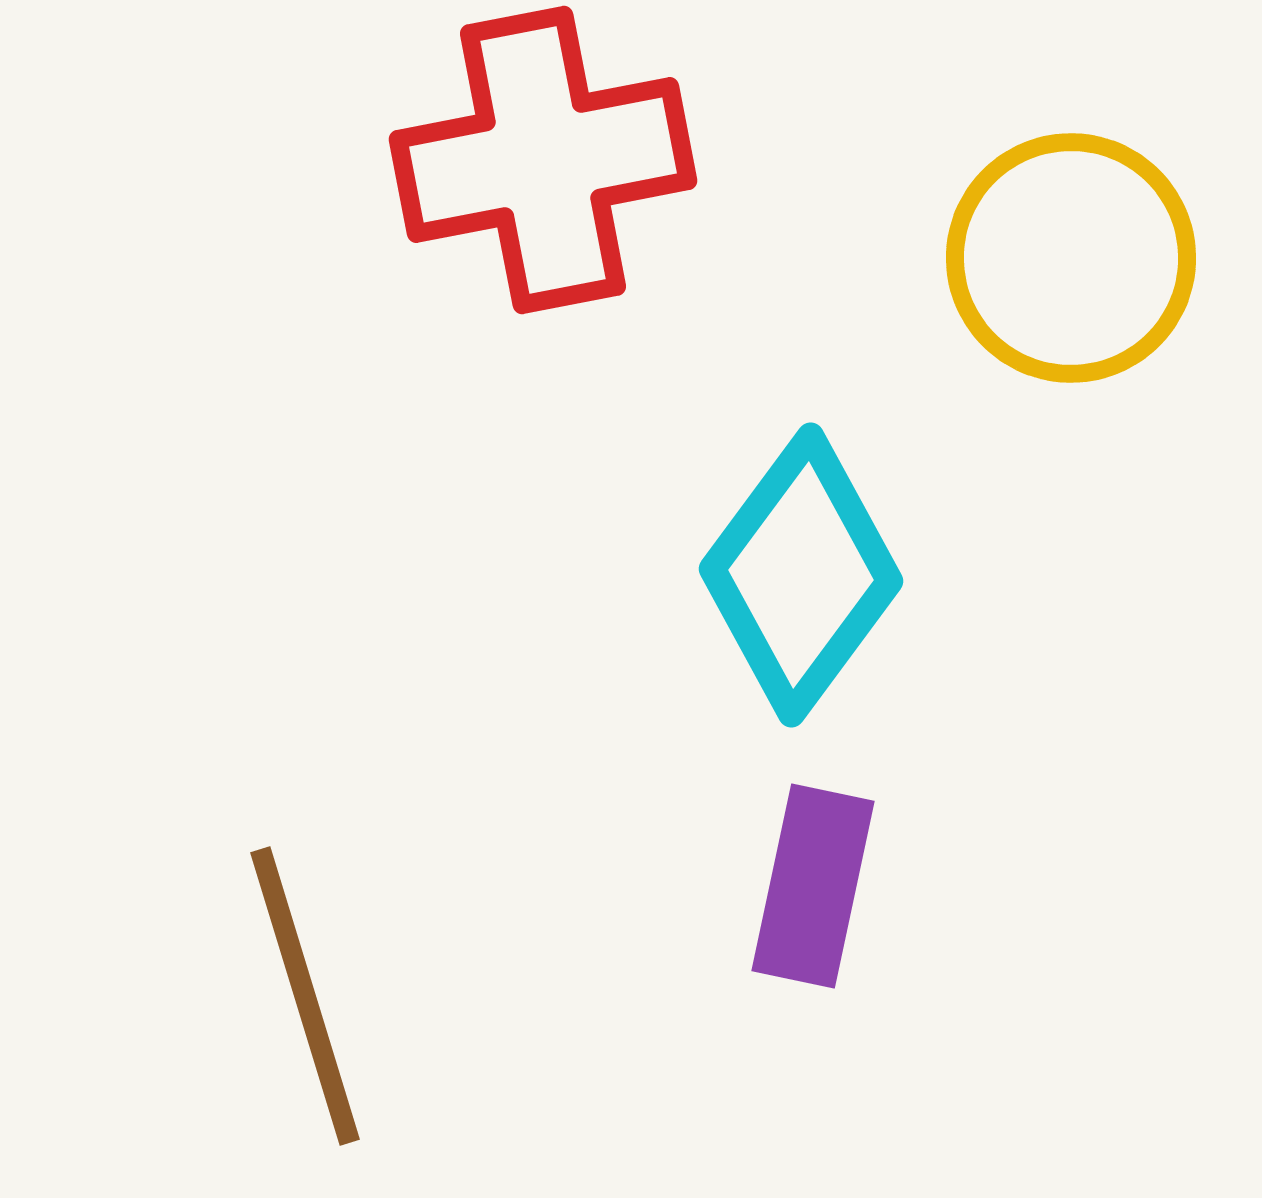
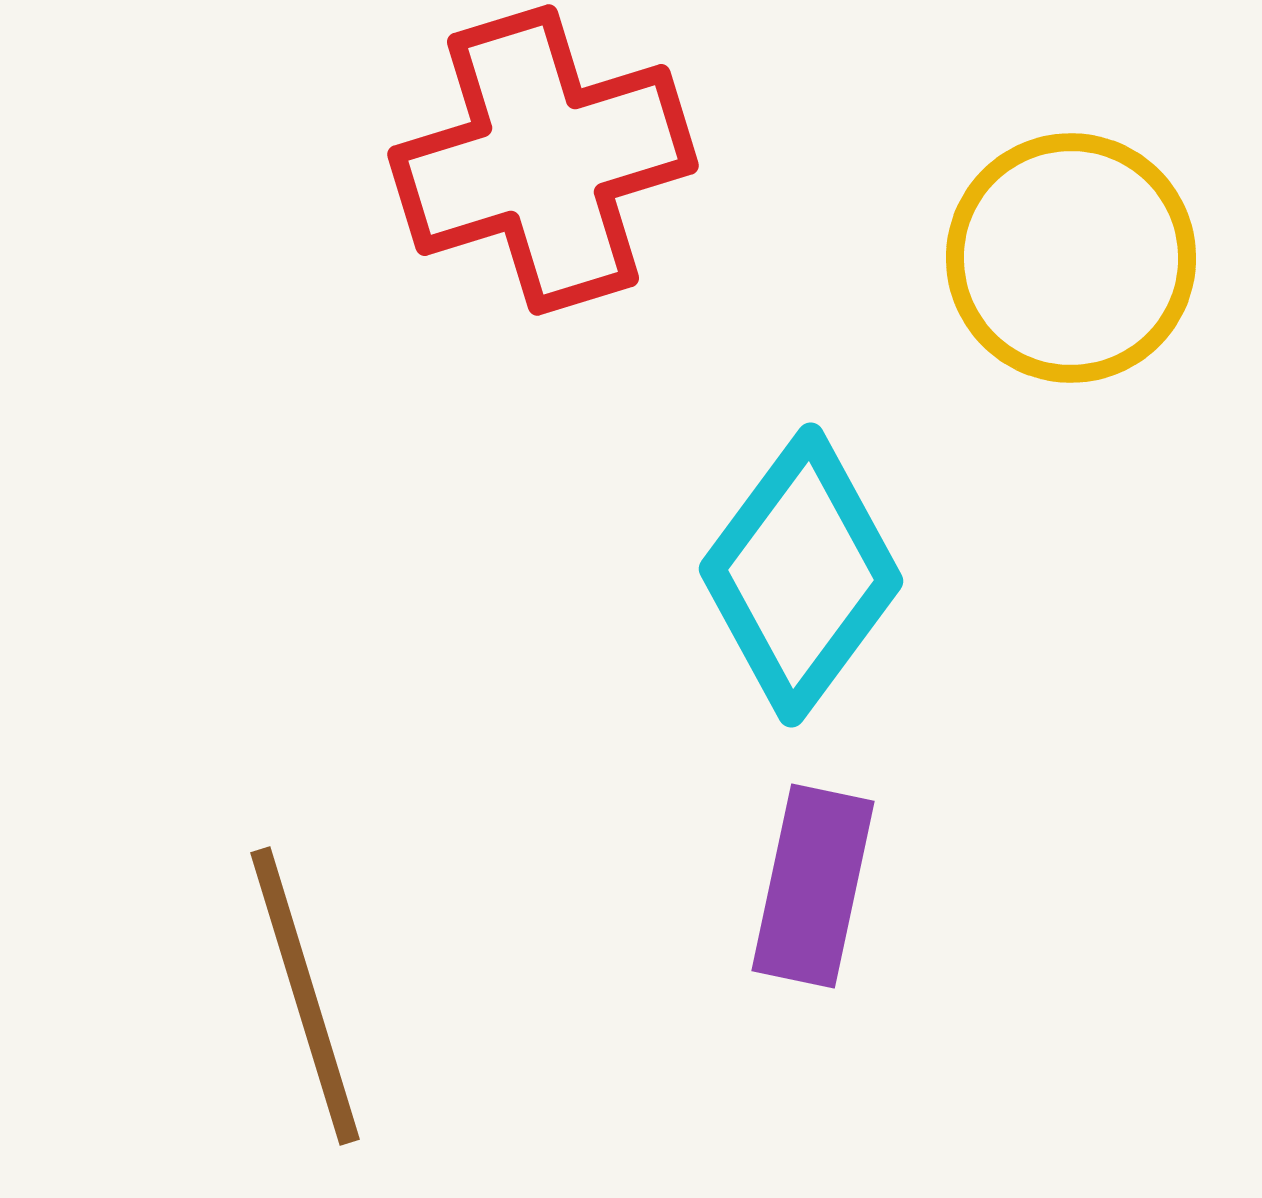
red cross: rotated 6 degrees counterclockwise
